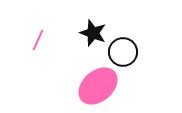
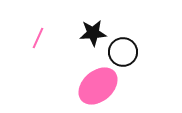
black star: rotated 24 degrees counterclockwise
pink line: moved 2 px up
